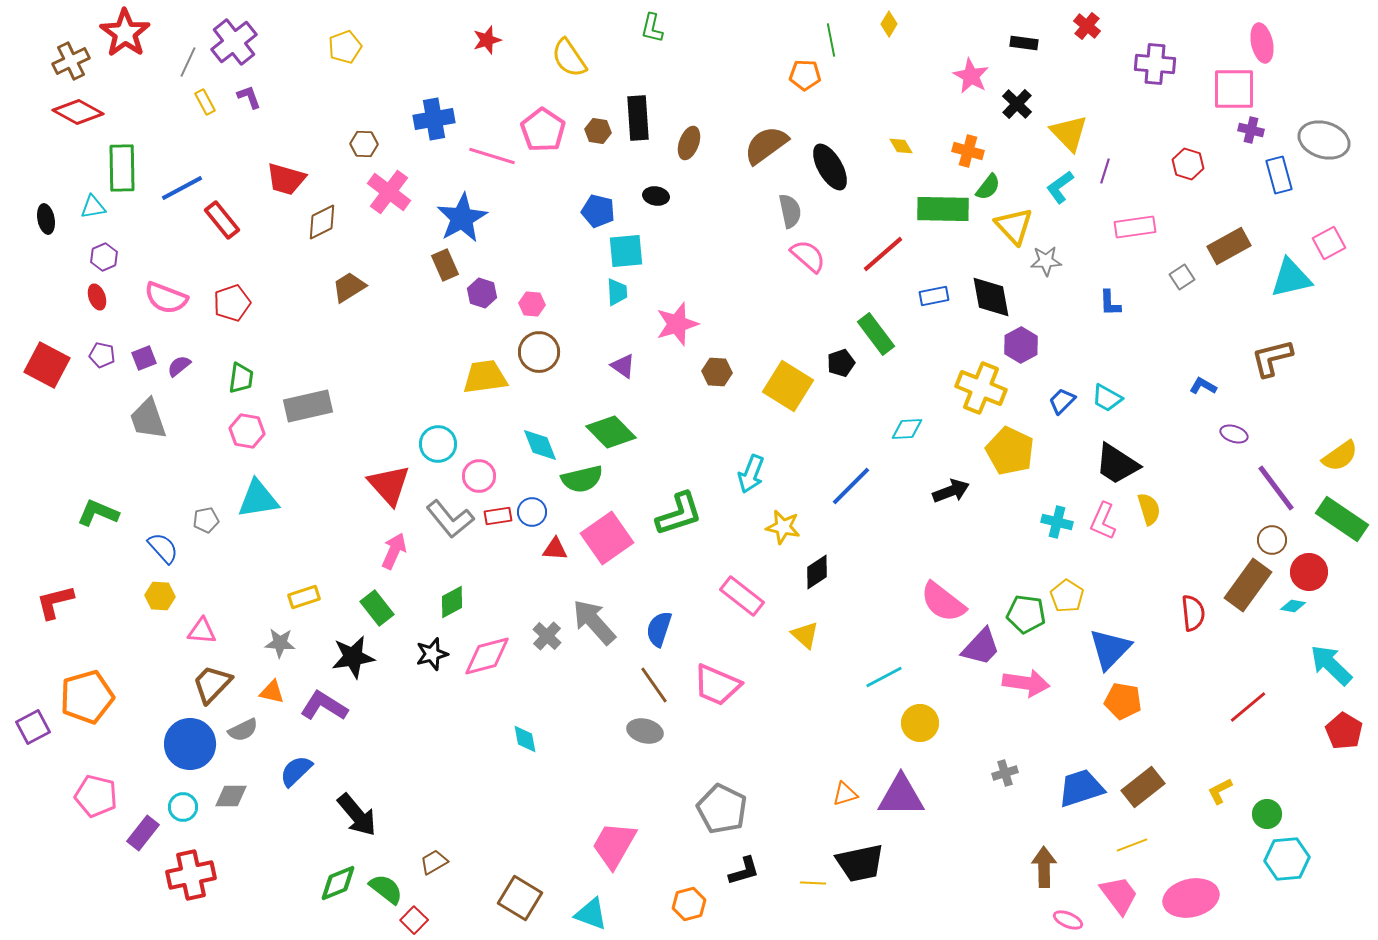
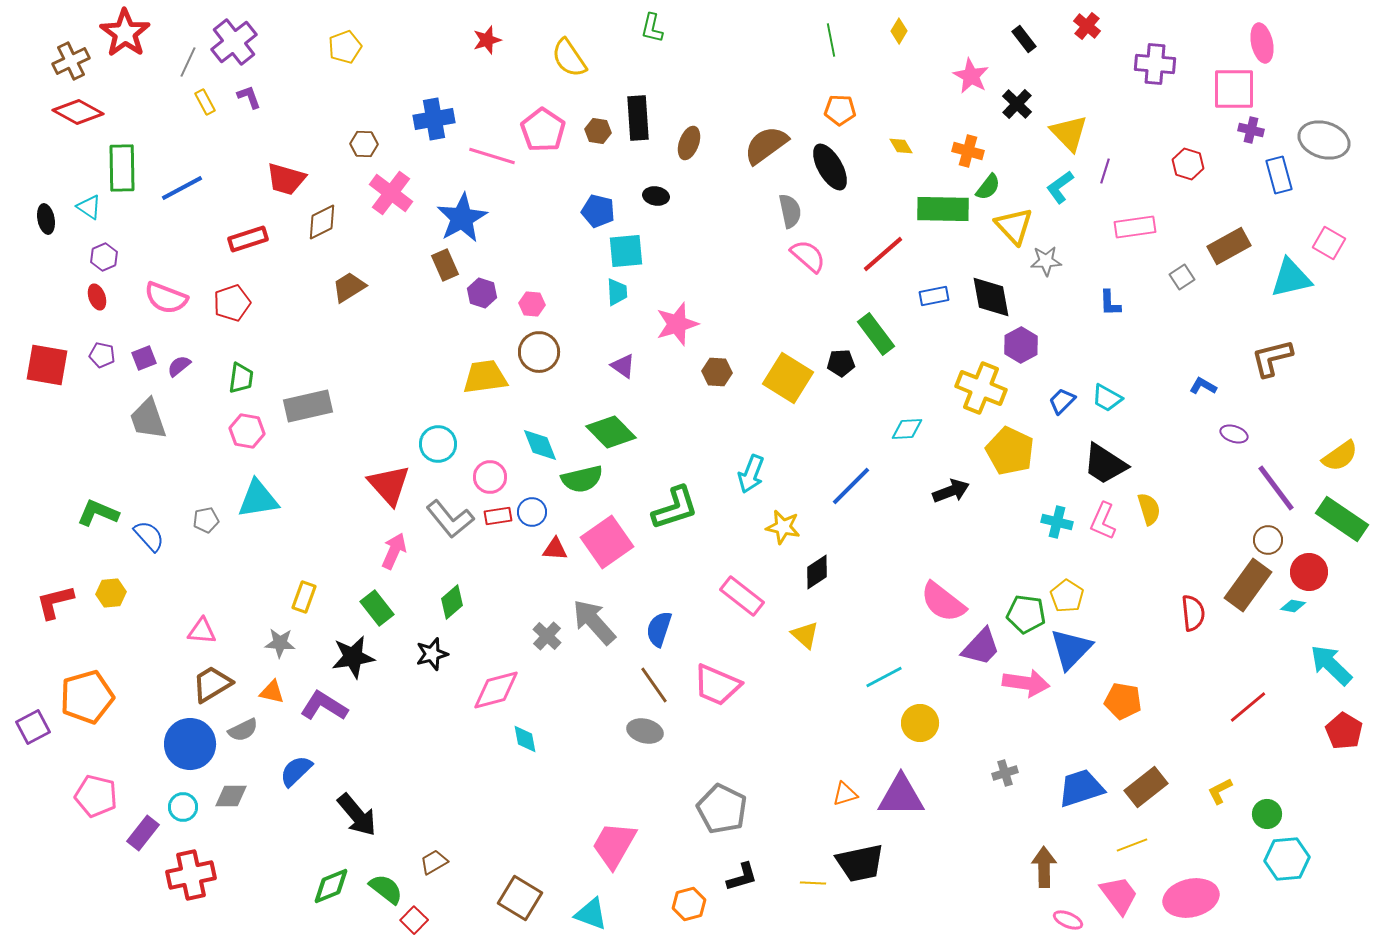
yellow diamond at (889, 24): moved 10 px right, 7 px down
black rectangle at (1024, 43): moved 4 px up; rotated 44 degrees clockwise
orange pentagon at (805, 75): moved 35 px right, 35 px down
pink cross at (389, 192): moved 2 px right, 1 px down
cyan triangle at (93, 207): moved 4 px left; rotated 44 degrees clockwise
red rectangle at (222, 220): moved 26 px right, 19 px down; rotated 69 degrees counterclockwise
pink square at (1329, 243): rotated 32 degrees counterclockwise
black pentagon at (841, 363): rotated 16 degrees clockwise
red square at (47, 365): rotated 18 degrees counterclockwise
yellow square at (788, 386): moved 8 px up
black trapezoid at (1117, 464): moved 12 px left
pink circle at (479, 476): moved 11 px right, 1 px down
green L-shape at (679, 514): moved 4 px left, 6 px up
pink square at (607, 538): moved 4 px down
brown circle at (1272, 540): moved 4 px left
blue semicircle at (163, 548): moved 14 px left, 12 px up
yellow hexagon at (160, 596): moved 49 px left, 3 px up; rotated 8 degrees counterclockwise
yellow rectangle at (304, 597): rotated 52 degrees counterclockwise
green diamond at (452, 602): rotated 12 degrees counterclockwise
blue triangle at (1110, 649): moved 39 px left
pink diamond at (487, 656): moved 9 px right, 34 px down
brown trapezoid at (212, 684): rotated 15 degrees clockwise
brown rectangle at (1143, 787): moved 3 px right
black L-shape at (744, 871): moved 2 px left, 6 px down
green diamond at (338, 883): moved 7 px left, 3 px down
